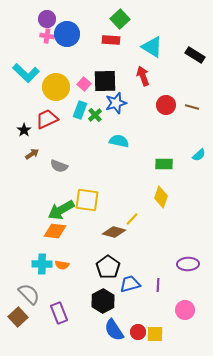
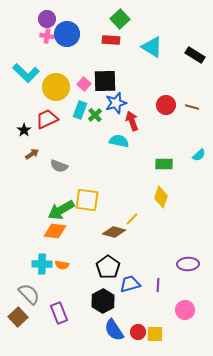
red arrow at (143, 76): moved 11 px left, 45 px down
